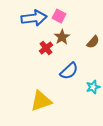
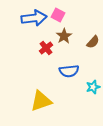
pink square: moved 1 px left, 1 px up
brown star: moved 2 px right, 1 px up
blue semicircle: rotated 36 degrees clockwise
